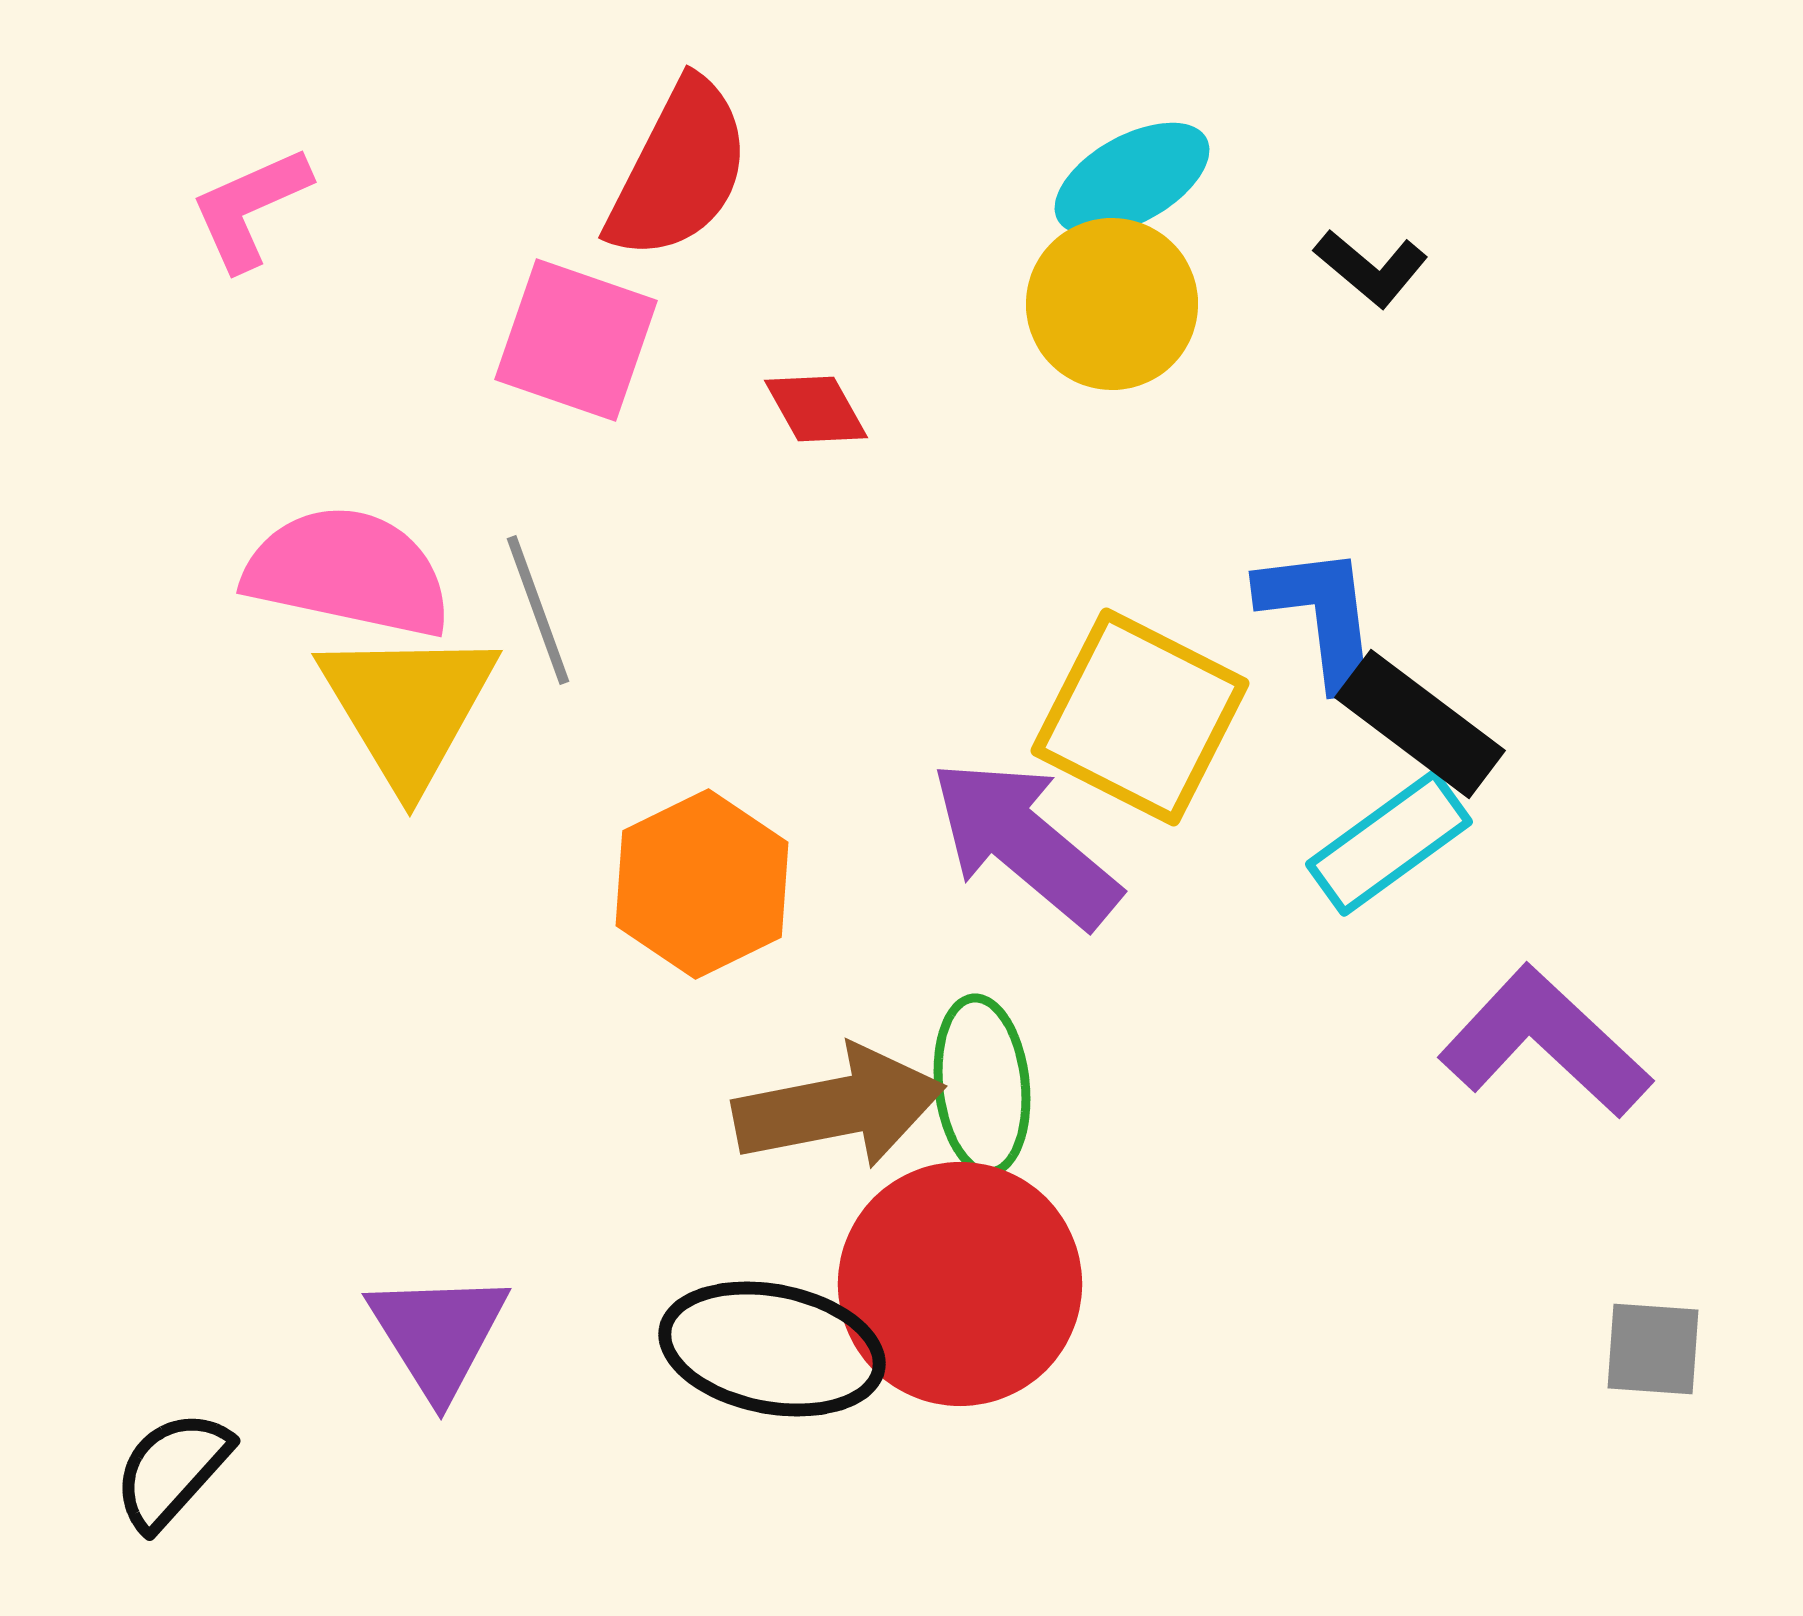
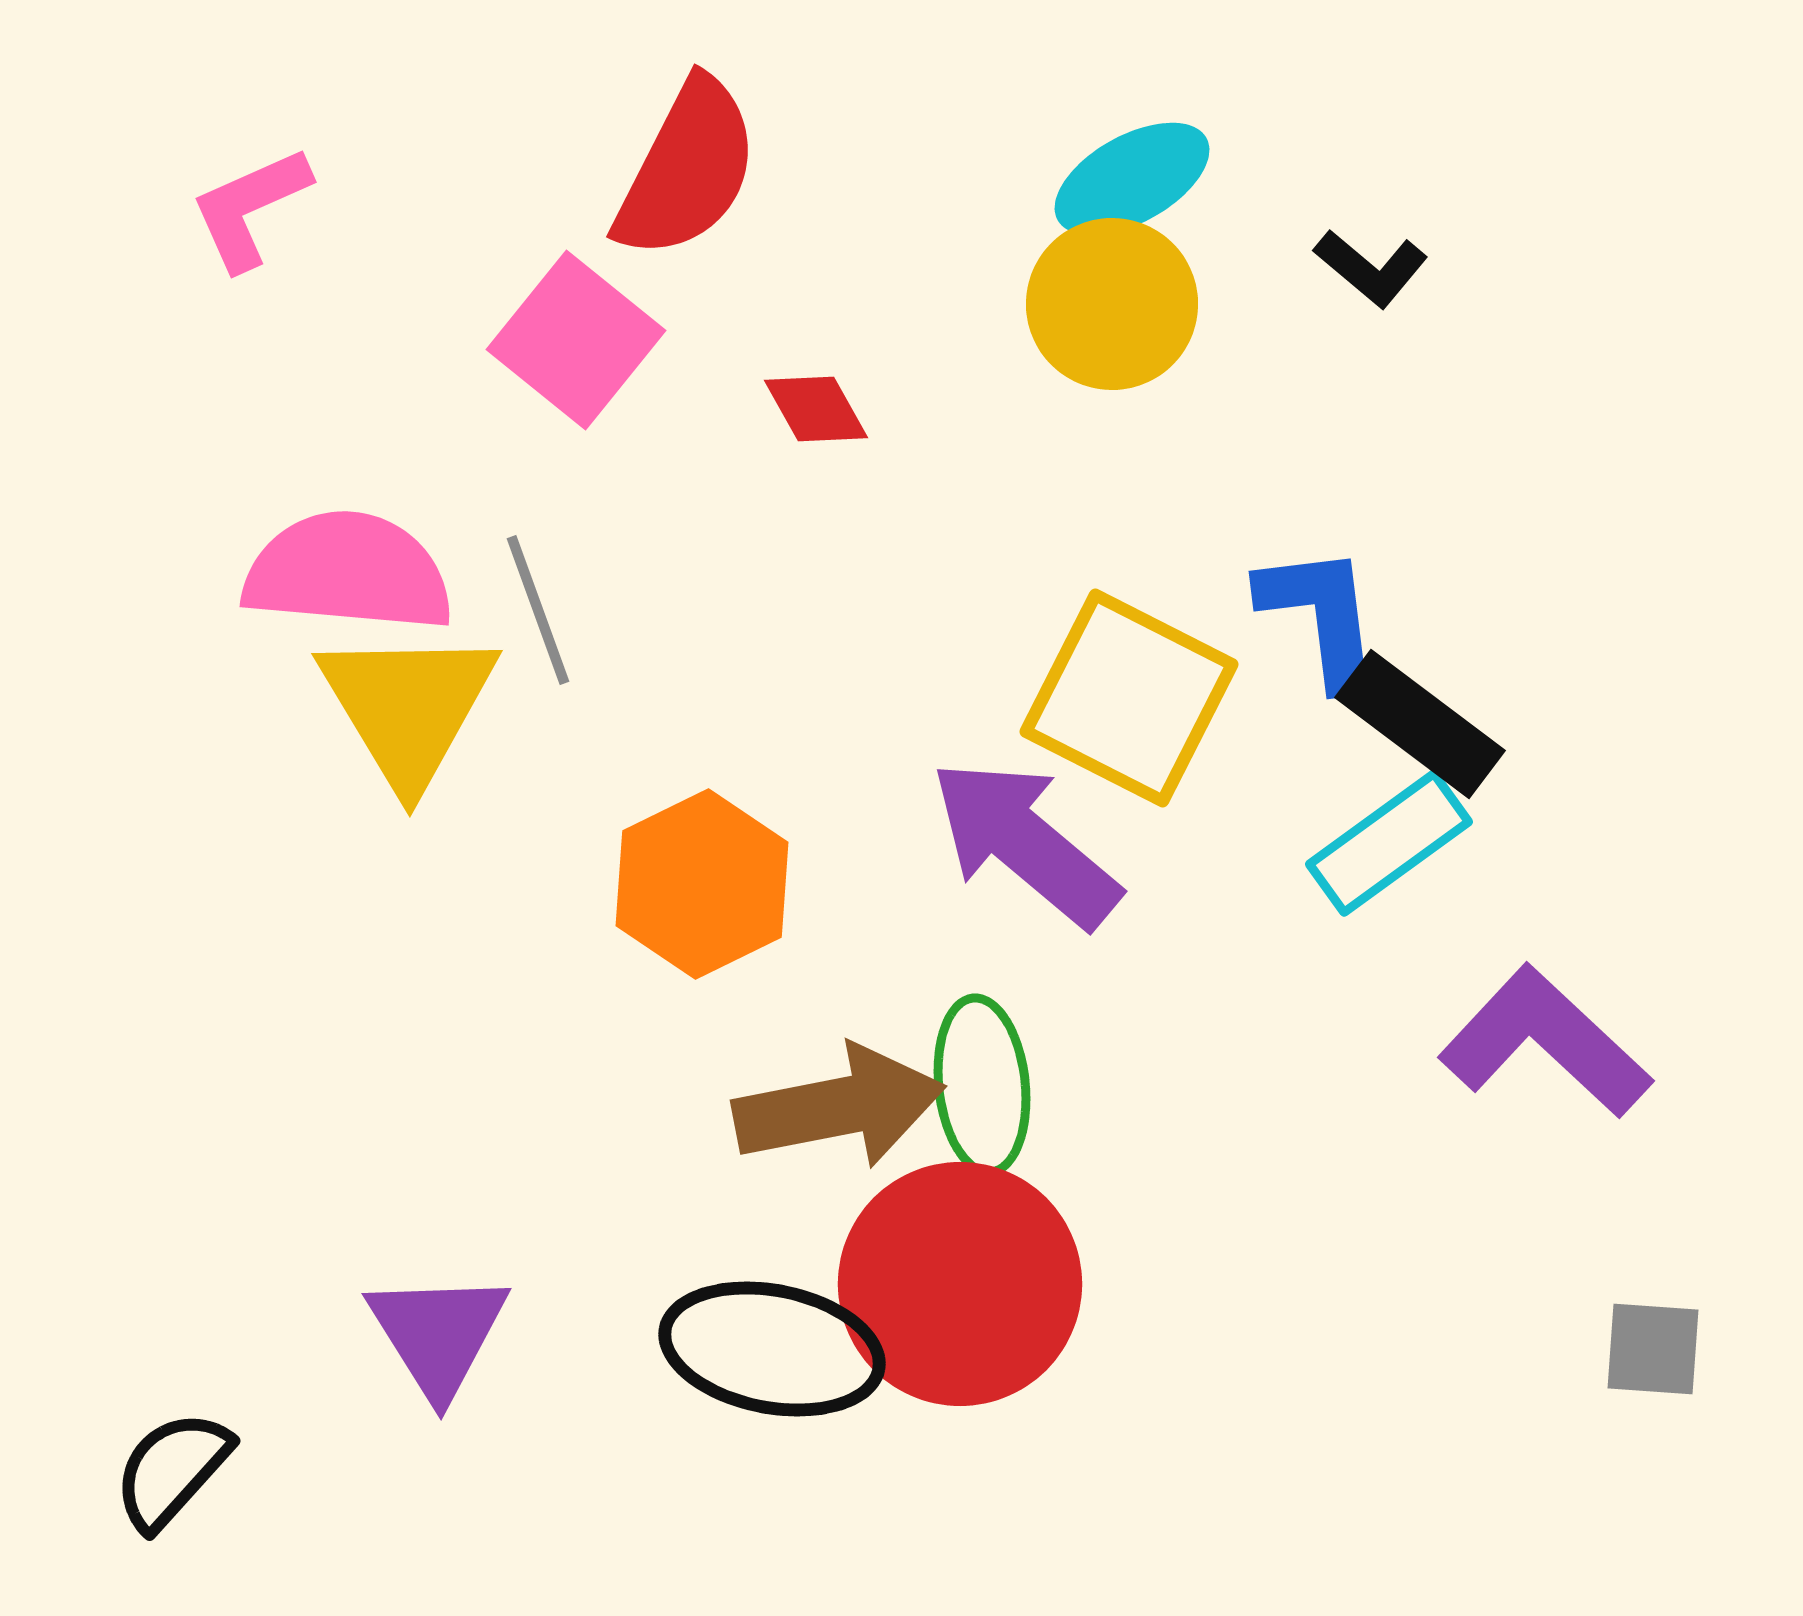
red semicircle: moved 8 px right, 1 px up
pink square: rotated 20 degrees clockwise
pink semicircle: rotated 7 degrees counterclockwise
yellow square: moved 11 px left, 19 px up
